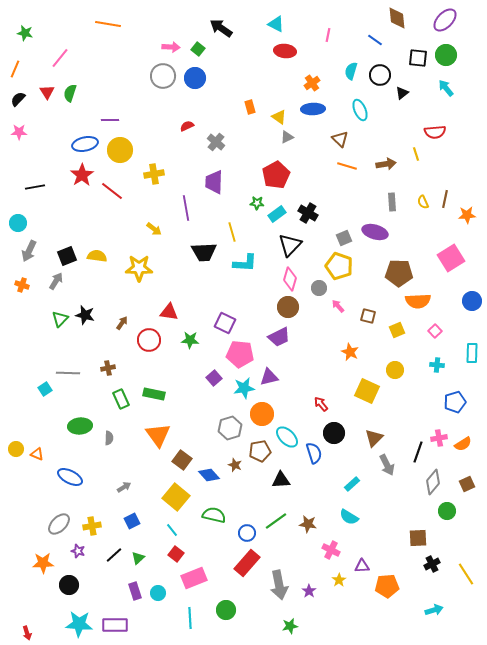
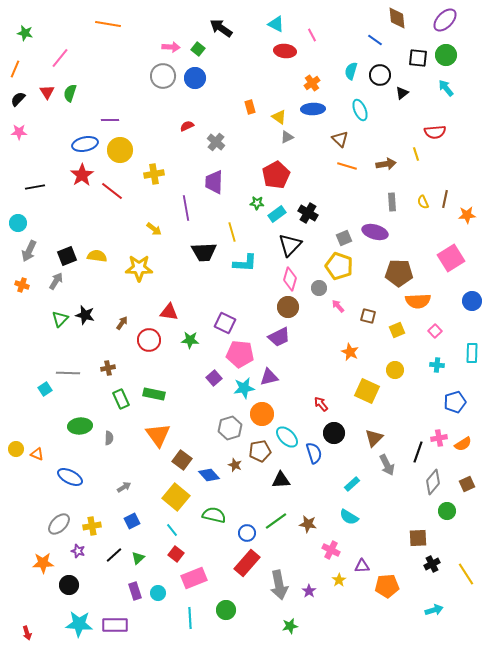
pink line at (328, 35): moved 16 px left; rotated 40 degrees counterclockwise
